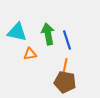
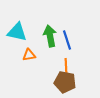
green arrow: moved 2 px right, 2 px down
orange triangle: moved 1 px left, 1 px down
orange line: moved 1 px right; rotated 14 degrees counterclockwise
